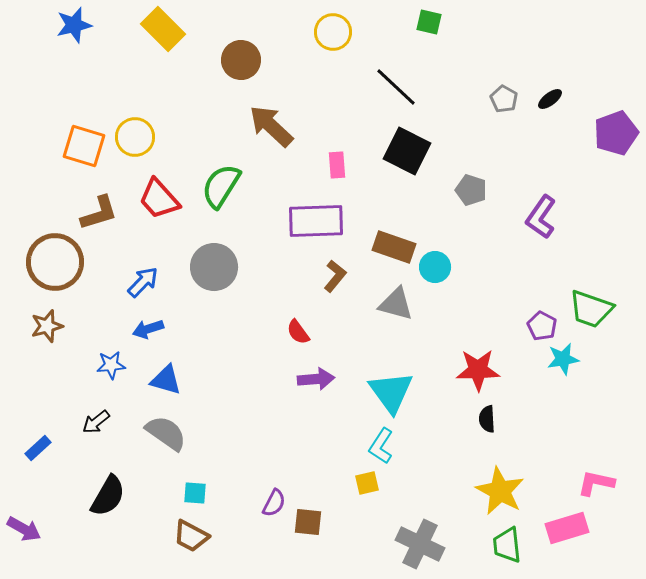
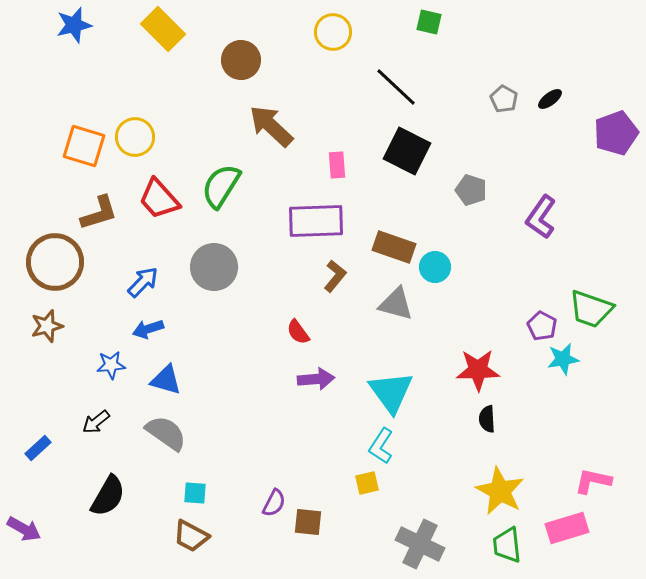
pink L-shape at (596, 483): moved 3 px left, 2 px up
